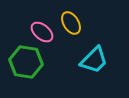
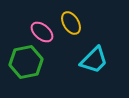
green hexagon: rotated 20 degrees counterclockwise
